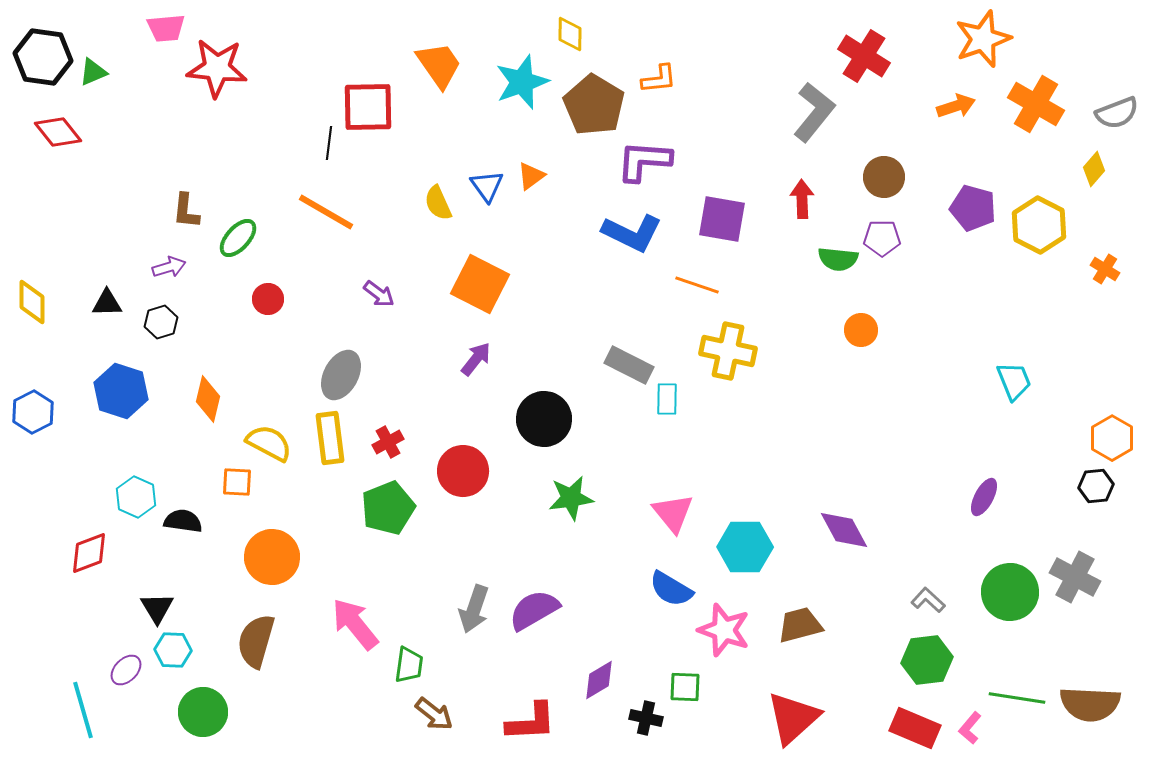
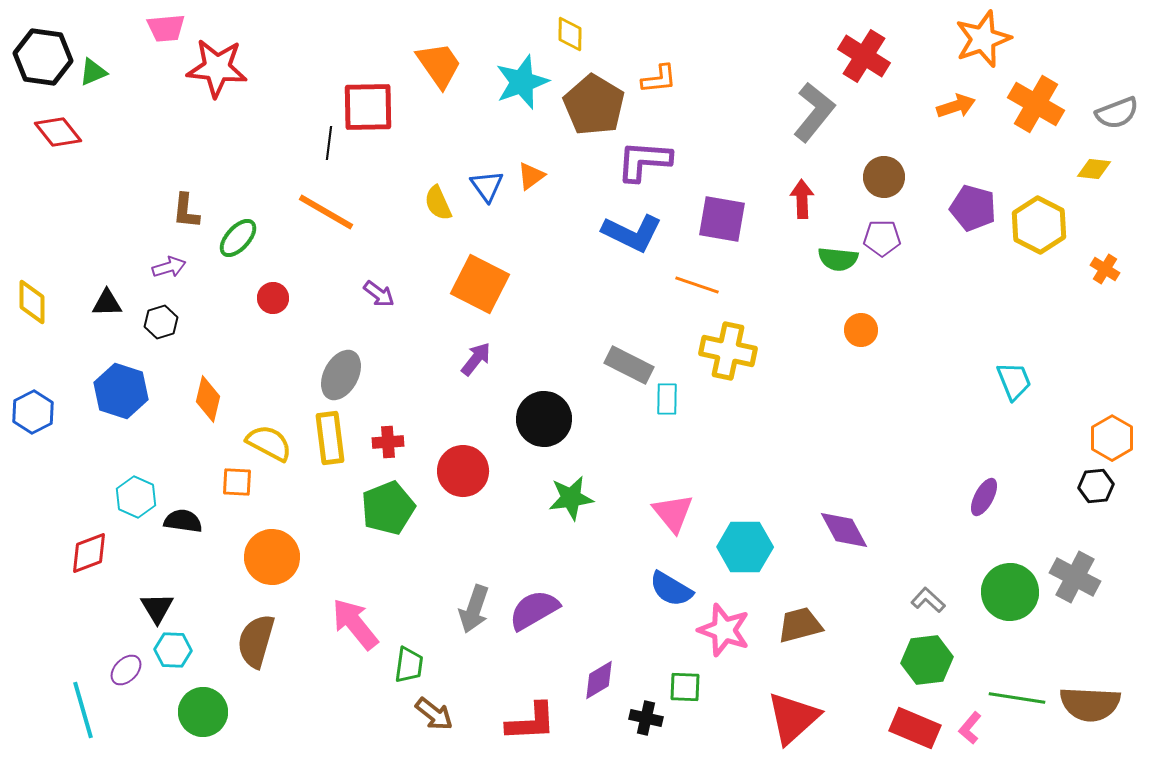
yellow diamond at (1094, 169): rotated 56 degrees clockwise
red circle at (268, 299): moved 5 px right, 1 px up
red cross at (388, 442): rotated 24 degrees clockwise
